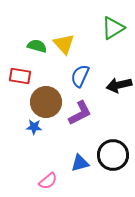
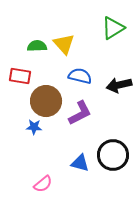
green semicircle: rotated 18 degrees counterclockwise
blue semicircle: rotated 80 degrees clockwise
brown circle: moved 1 px up
blue triangle: rotated 30 degrees clockwise
pink semicircle: moved 5 px left, 3 px down
